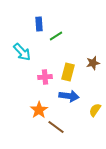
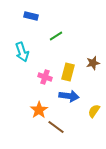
blue rectangle: moved 8 px left, 8 px up; rotated 72 degrees counterclockwise
cyan arrow: rotated 24 degrees clockwise
pink cross: rotated 24 degrees clockwise
yellow semicircle: moved 1 px left, 1 px down
